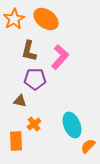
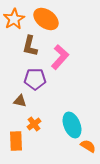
brown L-shape: moved 1 px right, 5 px up
orange semicircle: rotated 77 degrees clockwise
